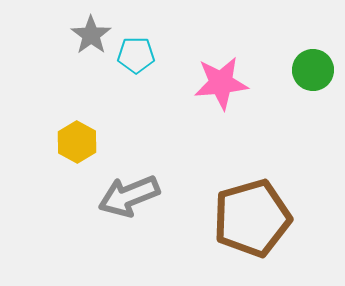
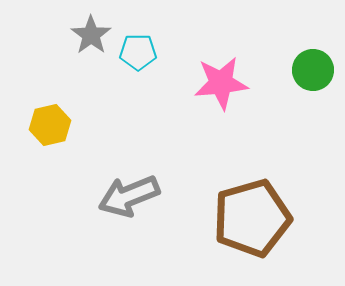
cyan pentagon: moved 2 px right, 3 px up
yellow hexagon: moved 27 px left, 17 px up; rotated 18 degrees clockwise
